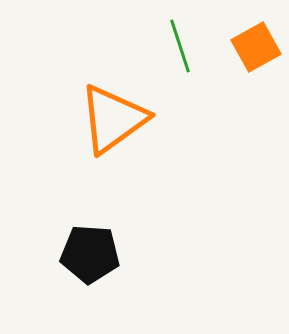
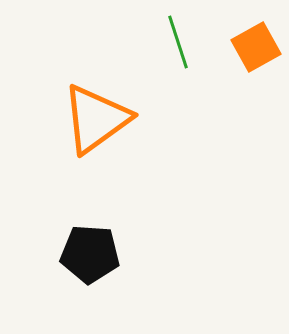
green line: moved 2 px left, 4 px up
orange triangle: moved 17 px left
